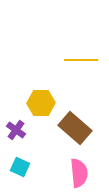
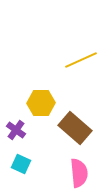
yellow line: rotated 24 degrees counterclockwise
cyan square: moved 1 px right, 3 px up
